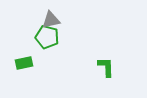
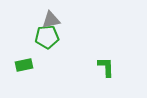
green pentagon: rotated 20 degrees counterclockwise
green rectangle: moved 2 px down
